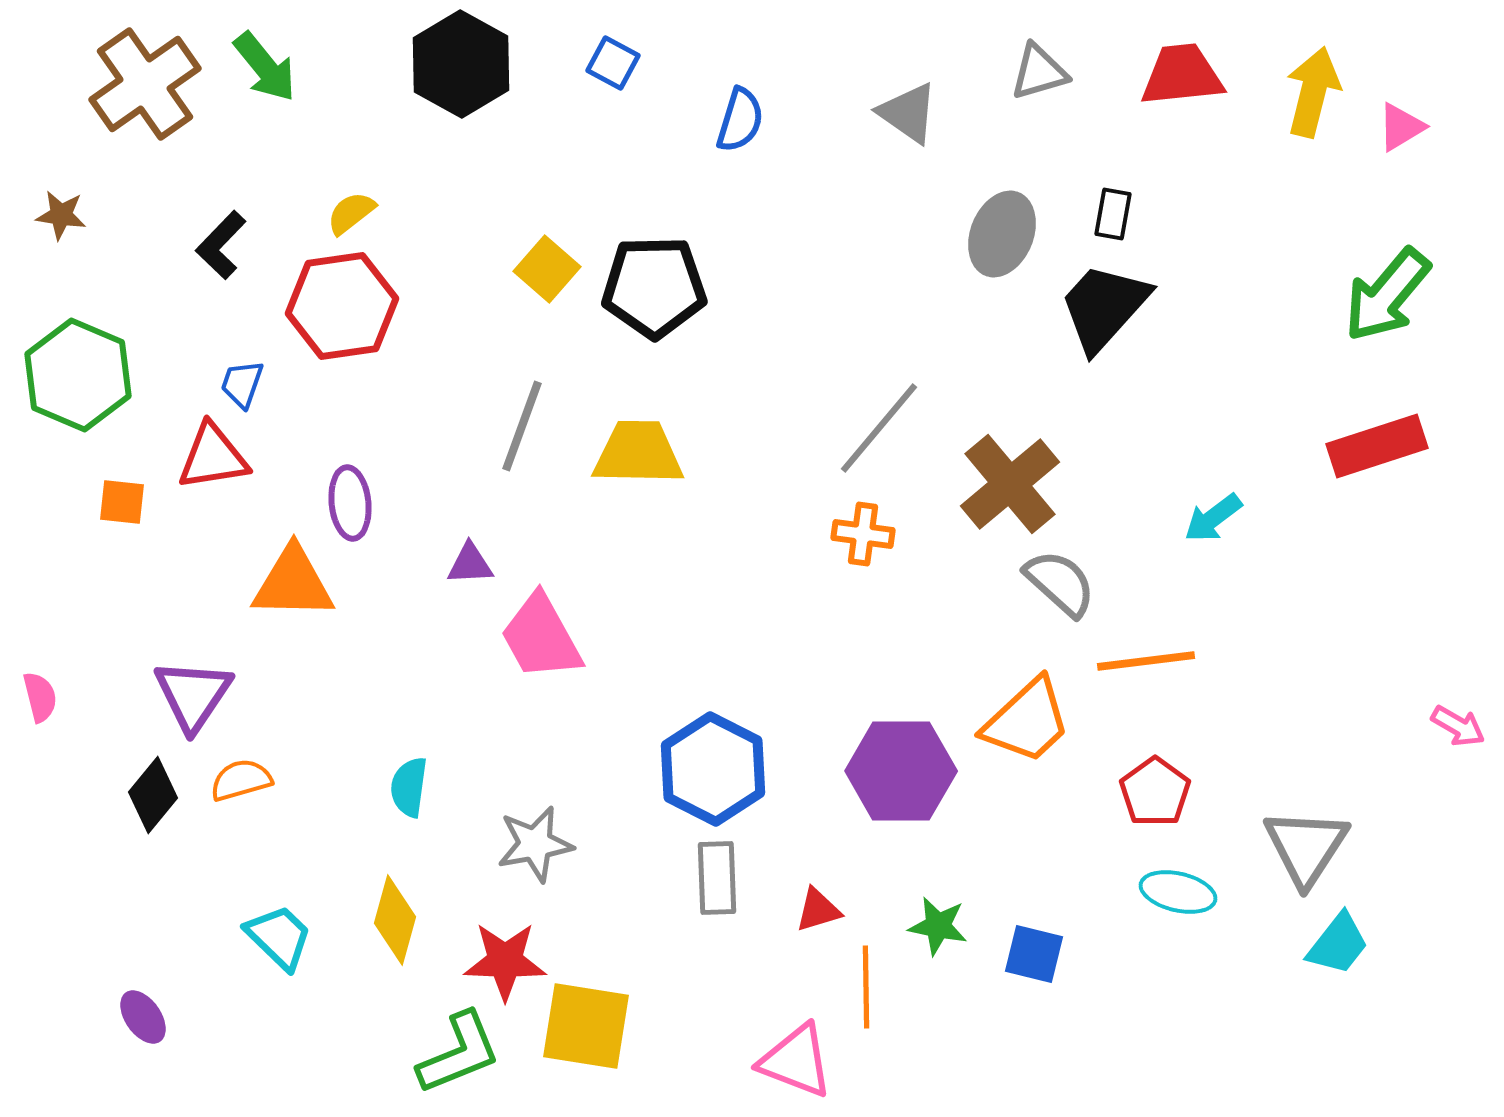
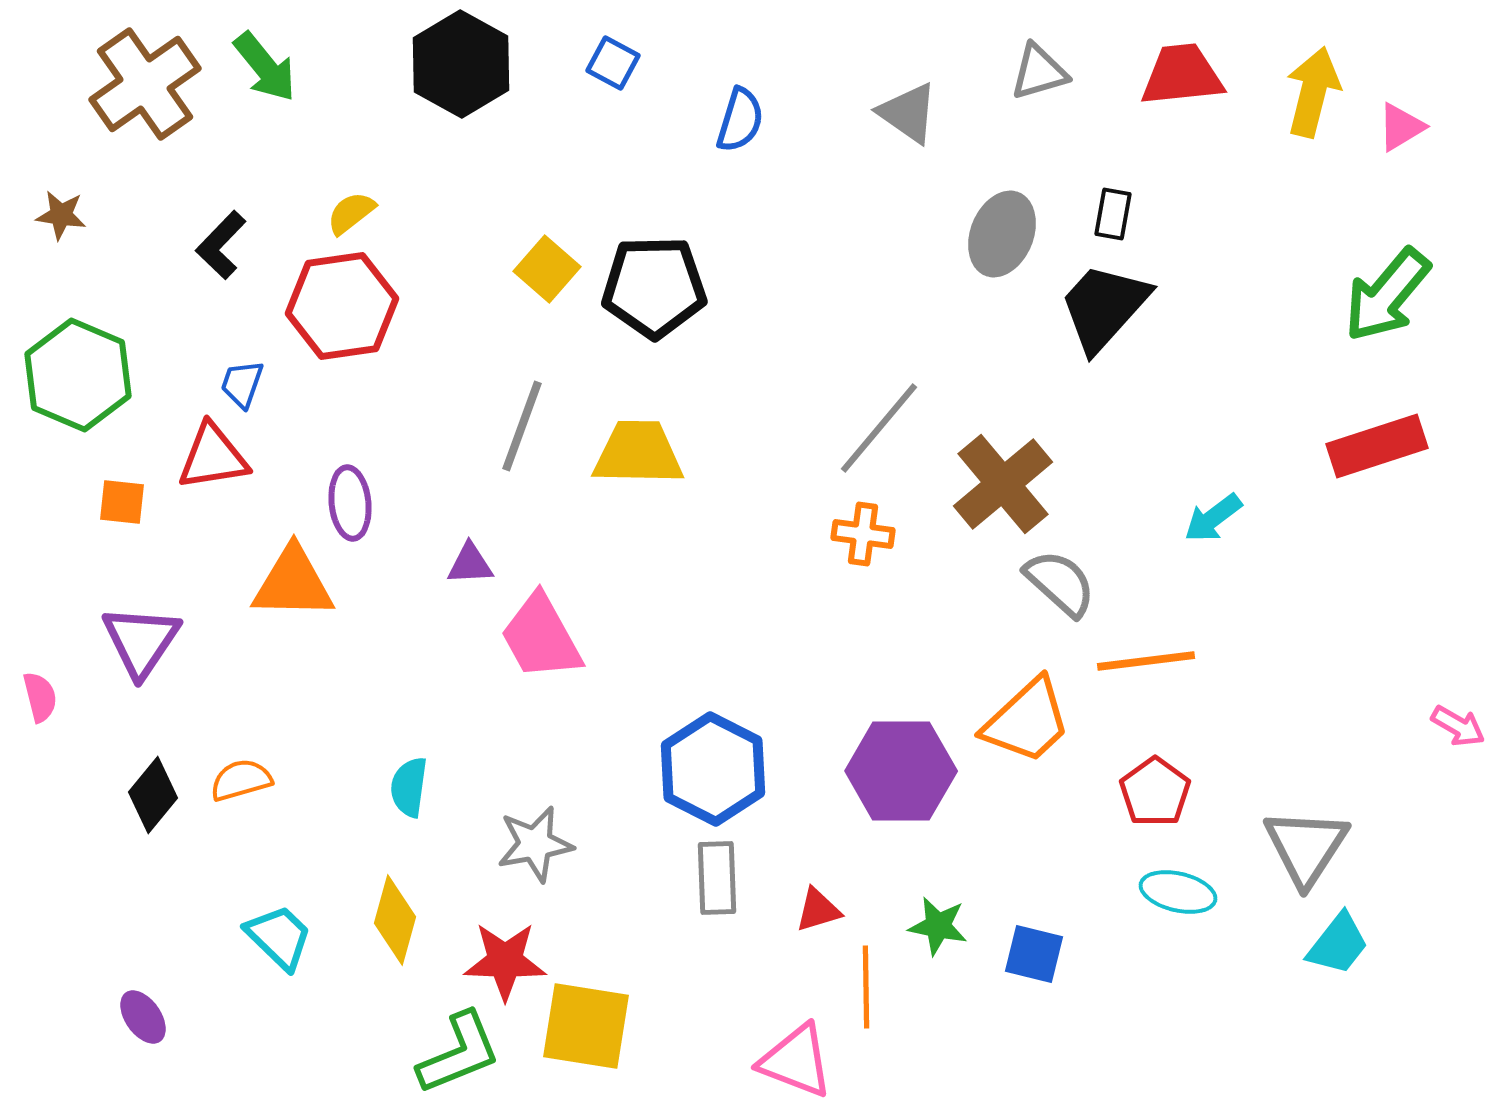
brown cross at (1010, 484): moved 7 px left
purple triangle at (193, 695): moved 52 px left, 54 px up
